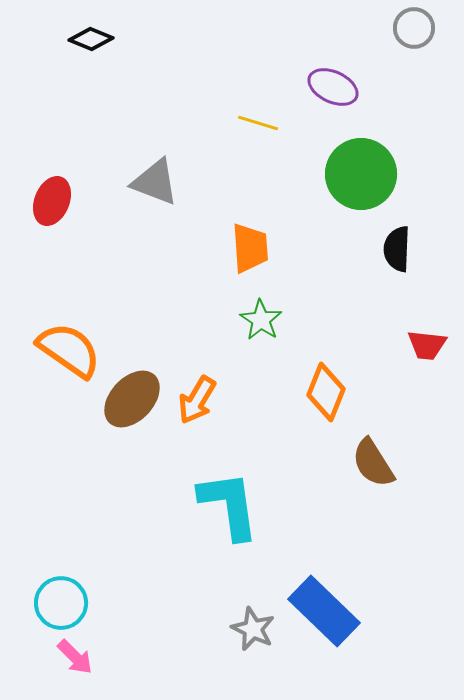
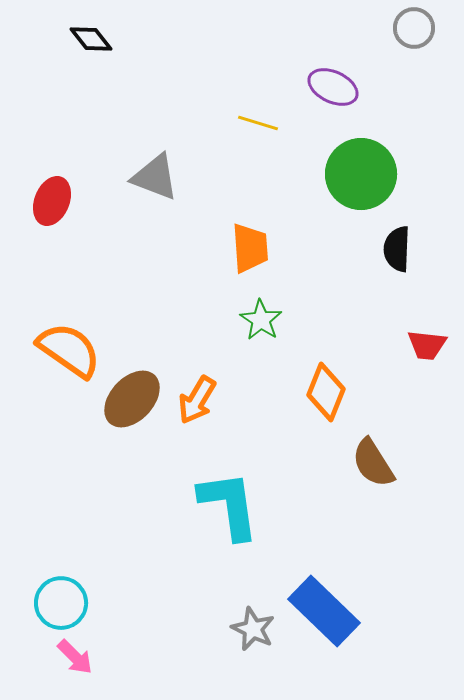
black diamond: rotated 30 degrees clockwise
gray triangle: moved 5 px up
